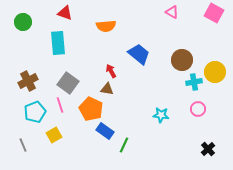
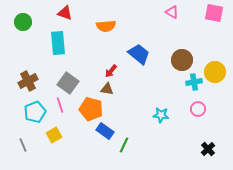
pink square: rotated 18 degrees counterclockwise
red arrow: rotated 112 degrees counterclockwise
orange pentagon: rotated 10 degrees counterclockwise
